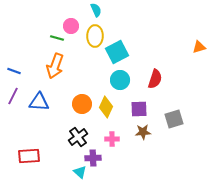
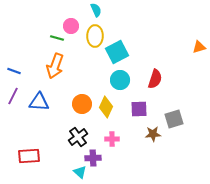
brown star: moved 10 px right, 2 px down
